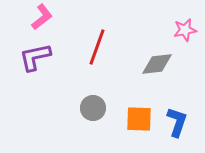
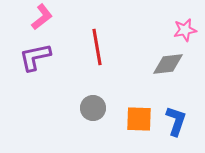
red line: rotated 30 degrees counterclockwise
gray diamond: moved 11 px right
blue L-shape: moved 1 px left, 1 px up
